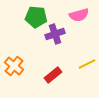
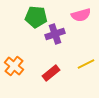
pink semicircle: moved 2 px right
yellow line: moved 1 px left
red rectangle: moved 2 px left, 2 px up
